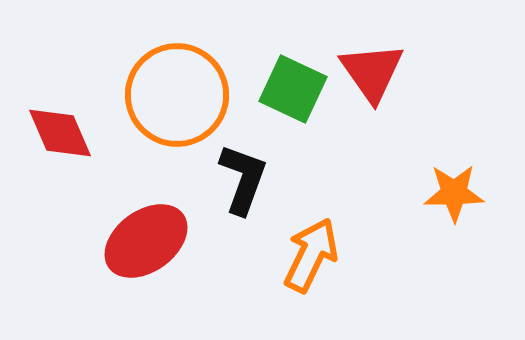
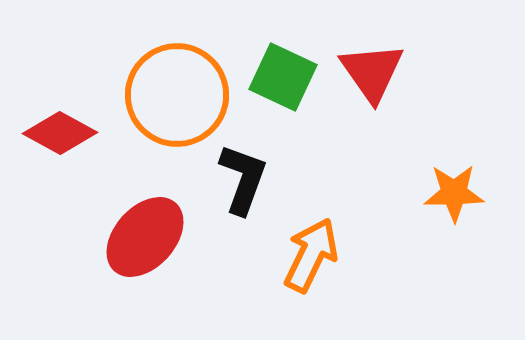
green square: moved 10 px left, 12 px up
red diamond: rotated 38 degrees counterclockwise
red ellipse: moved 1 px left, 4 px up; rotated 12 degrees counterclockwise
